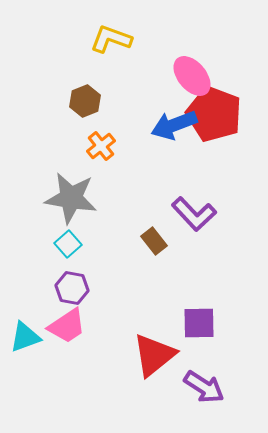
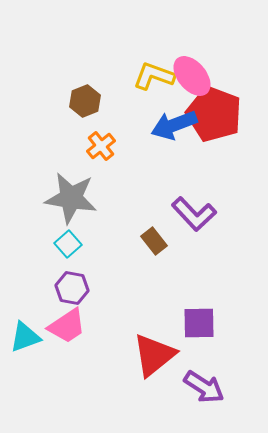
yellow L-shape: moved 43 px right, 37 px down
